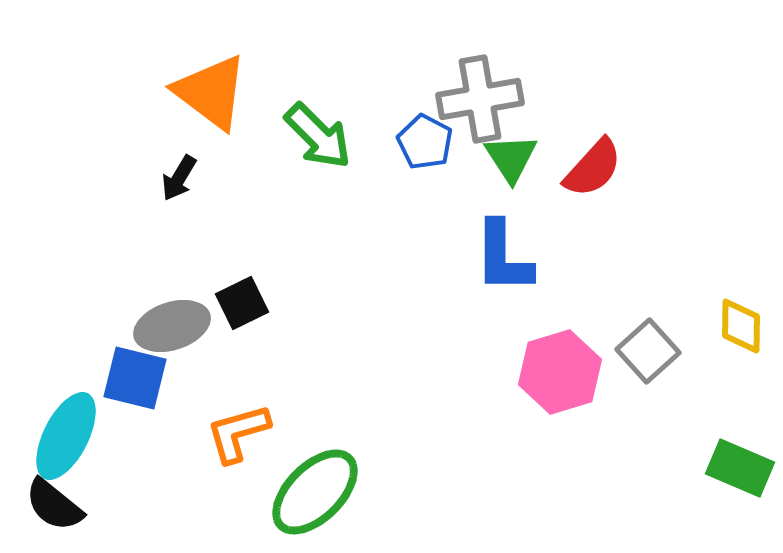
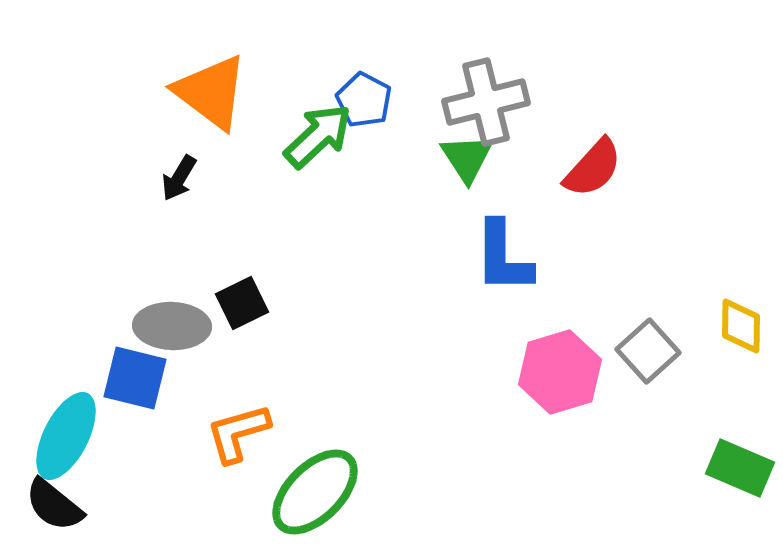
gray cross: moved 6 px right, 3 px down; rotated 4 degrees counterclockwise
green arrow: rotated 88 degrees counterclockwise
blue pentagon: moved 61 px left, 42 px up
green triangle: moved 44 px left
gray ellipse: rotated 20 degrees clockwise
